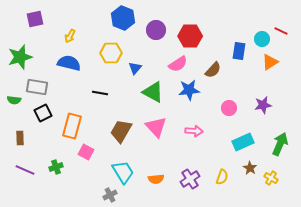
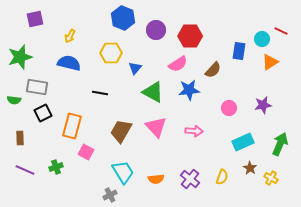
purple cross: rotated 18 degrees counterclockwise
